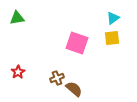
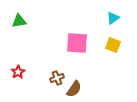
green triangle: moved 2 px right, 3 px down
yellow square: moved 1 px right, 7 px down; rotated 28 degrees clockwise
pink square: rotated 15 degrees counterclockwise
brown semicircle: rotated 84 degrees clockwise
